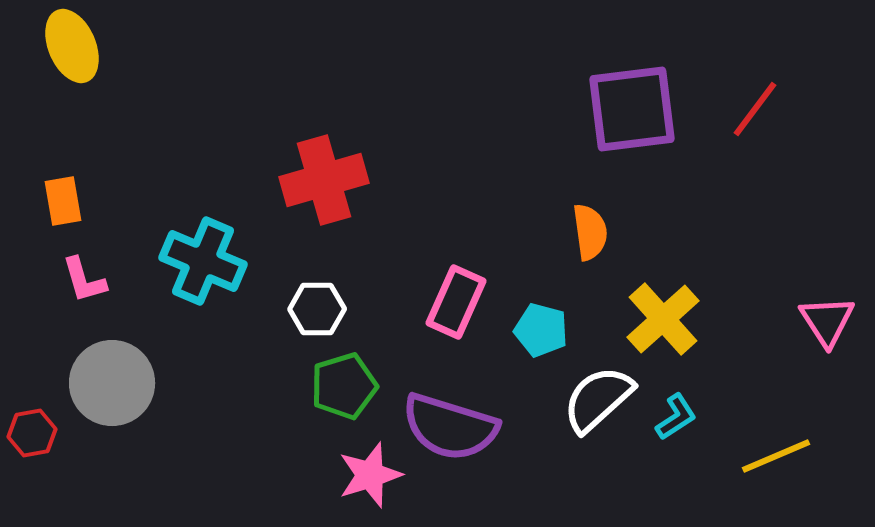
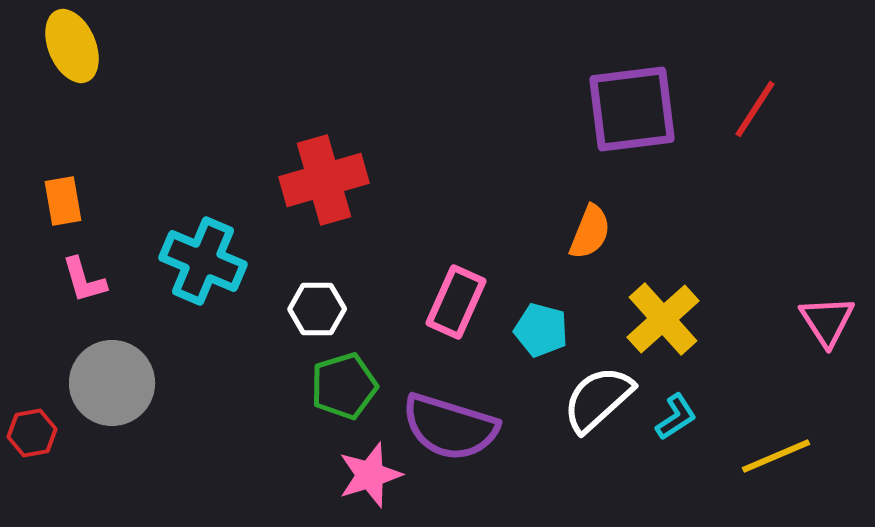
red line: rotated 4 degrees counterclockwise
orange semicircle: rotated 30 degrees clockwise
